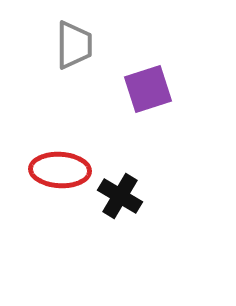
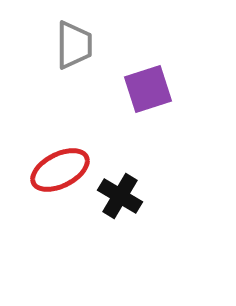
red ellipse: rotated 30 degrees counterclockwise
